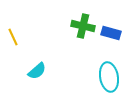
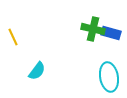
green cross: moved 10 px right, 3 px down
cyan semicircle: rotated 12 degrees counterclockwise
